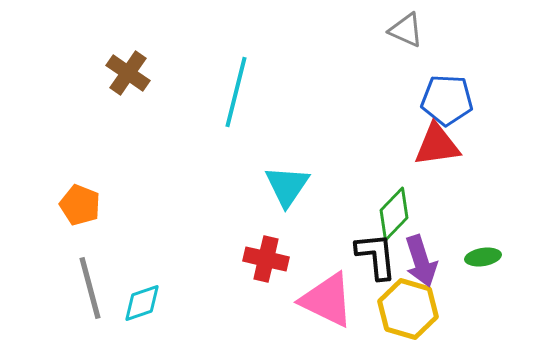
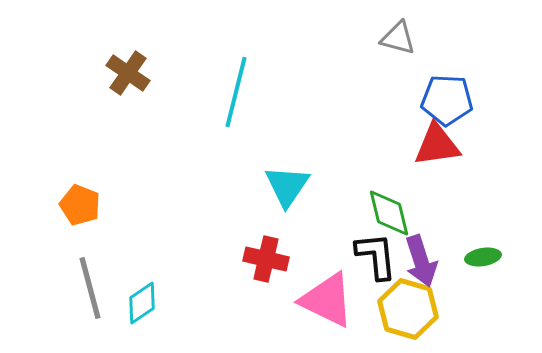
gray triangle: moved 8 px left, 8 px down; rotated 9 degrees counterclockwise
green diamond: moved 5 px left, 1 px up; rotated 58 degrees counterclockwise
cyan diamond: rotated 15 degrees counterclockwise
